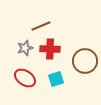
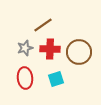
brown line: moved 2 px right, 1 px up; rotated 12 degrees counterclockwise
brown circle: moved 6 px left, 9 px up
red ellipse: rotated 50 degrees clockwise
